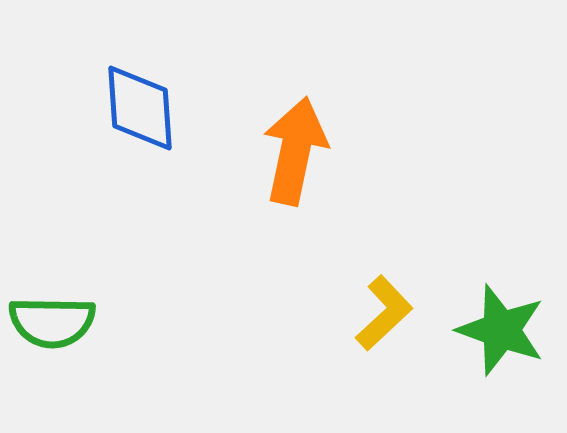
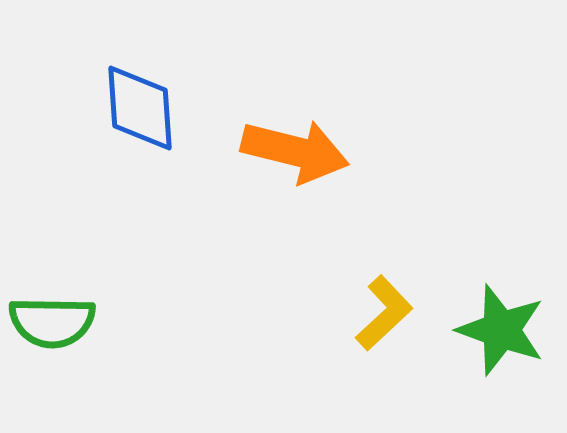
orange arrow: rotated 92 degrees clockwise
